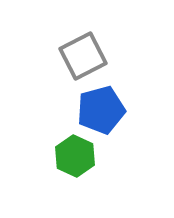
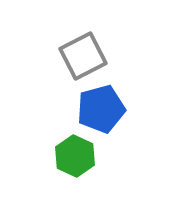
blue pentagon: moved 1 px up
